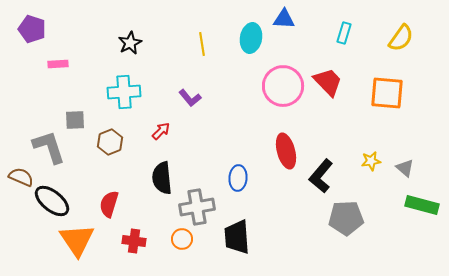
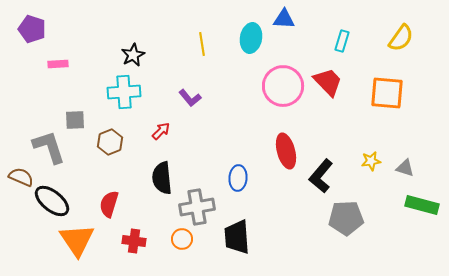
cyan rectangle: moved 2 px left, 8 px down
black star: moved 3 px right, 12 px down
gray triangle: rotated 24 degrees counterclockwise
